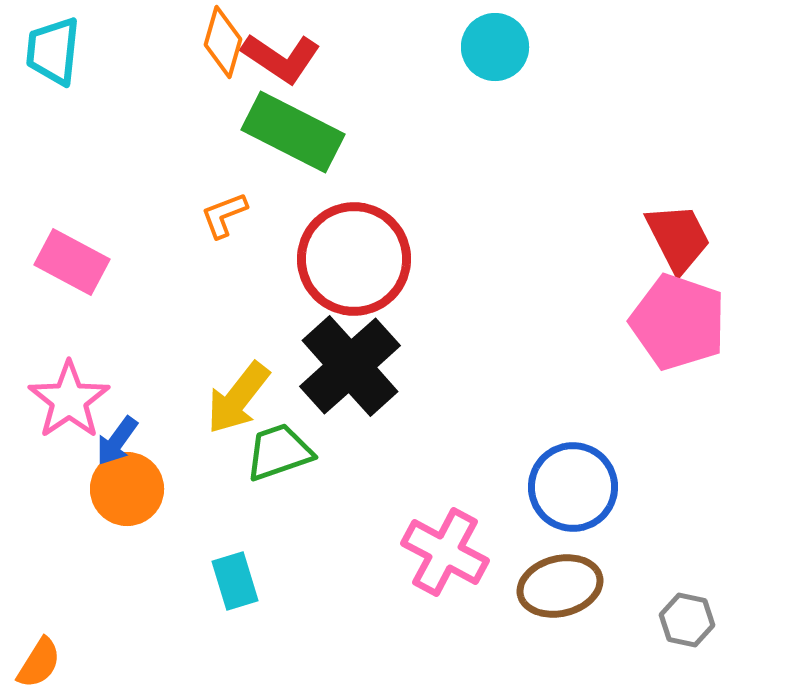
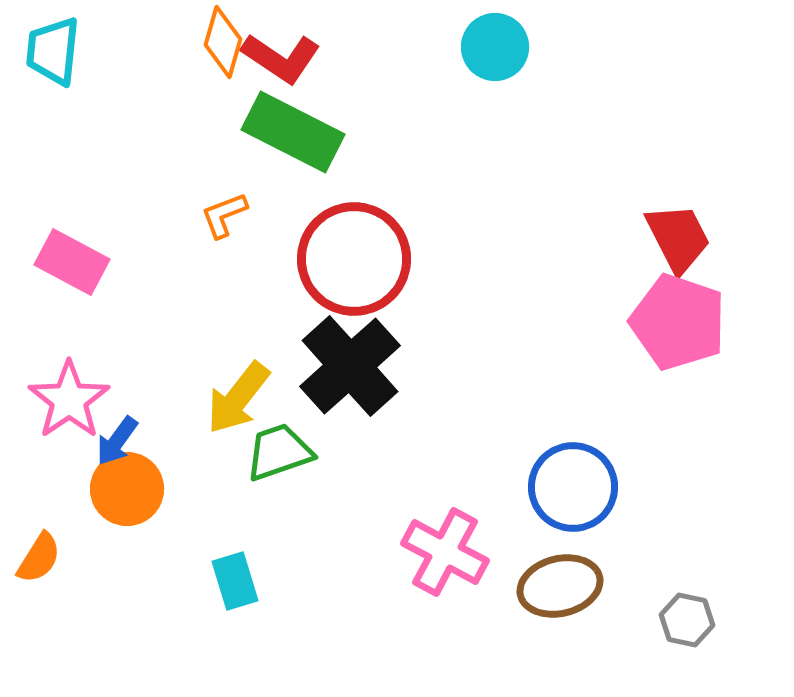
orange semicircle: moved 105 px up
